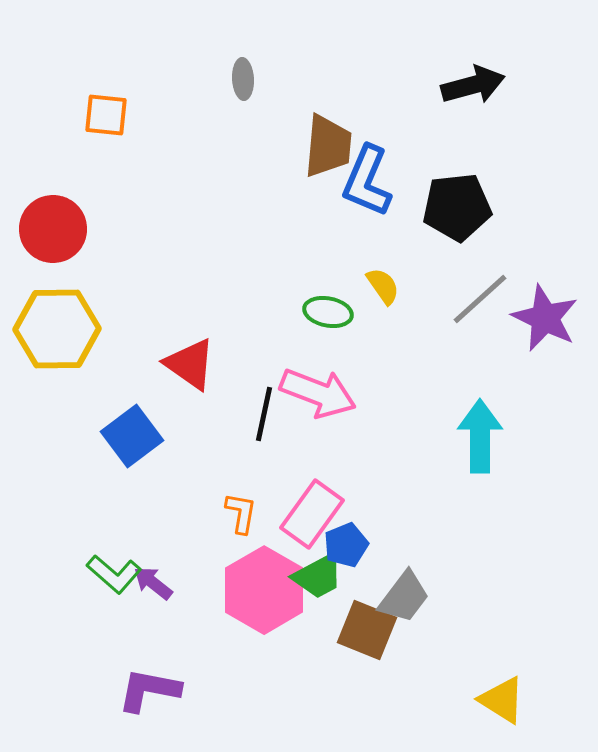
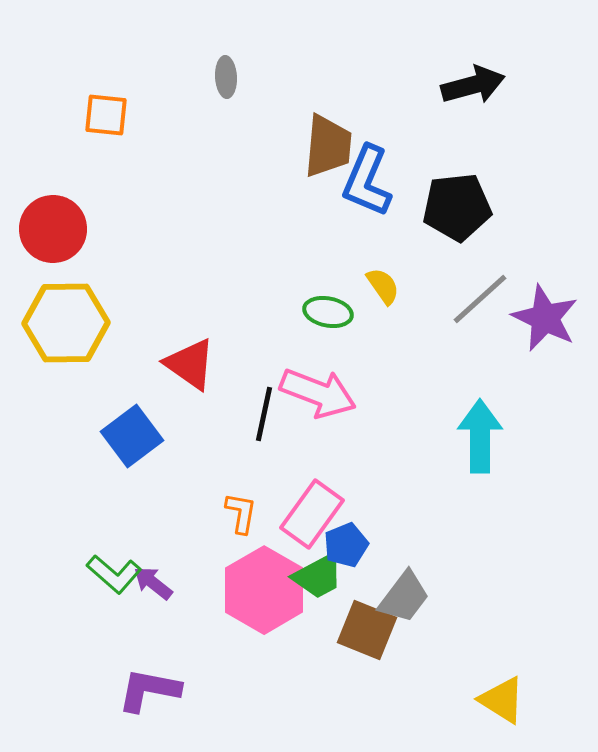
gray ellipse: moved 17 px left, 2 px up
yellow hexagon: moved 9 px right, 6 px up
